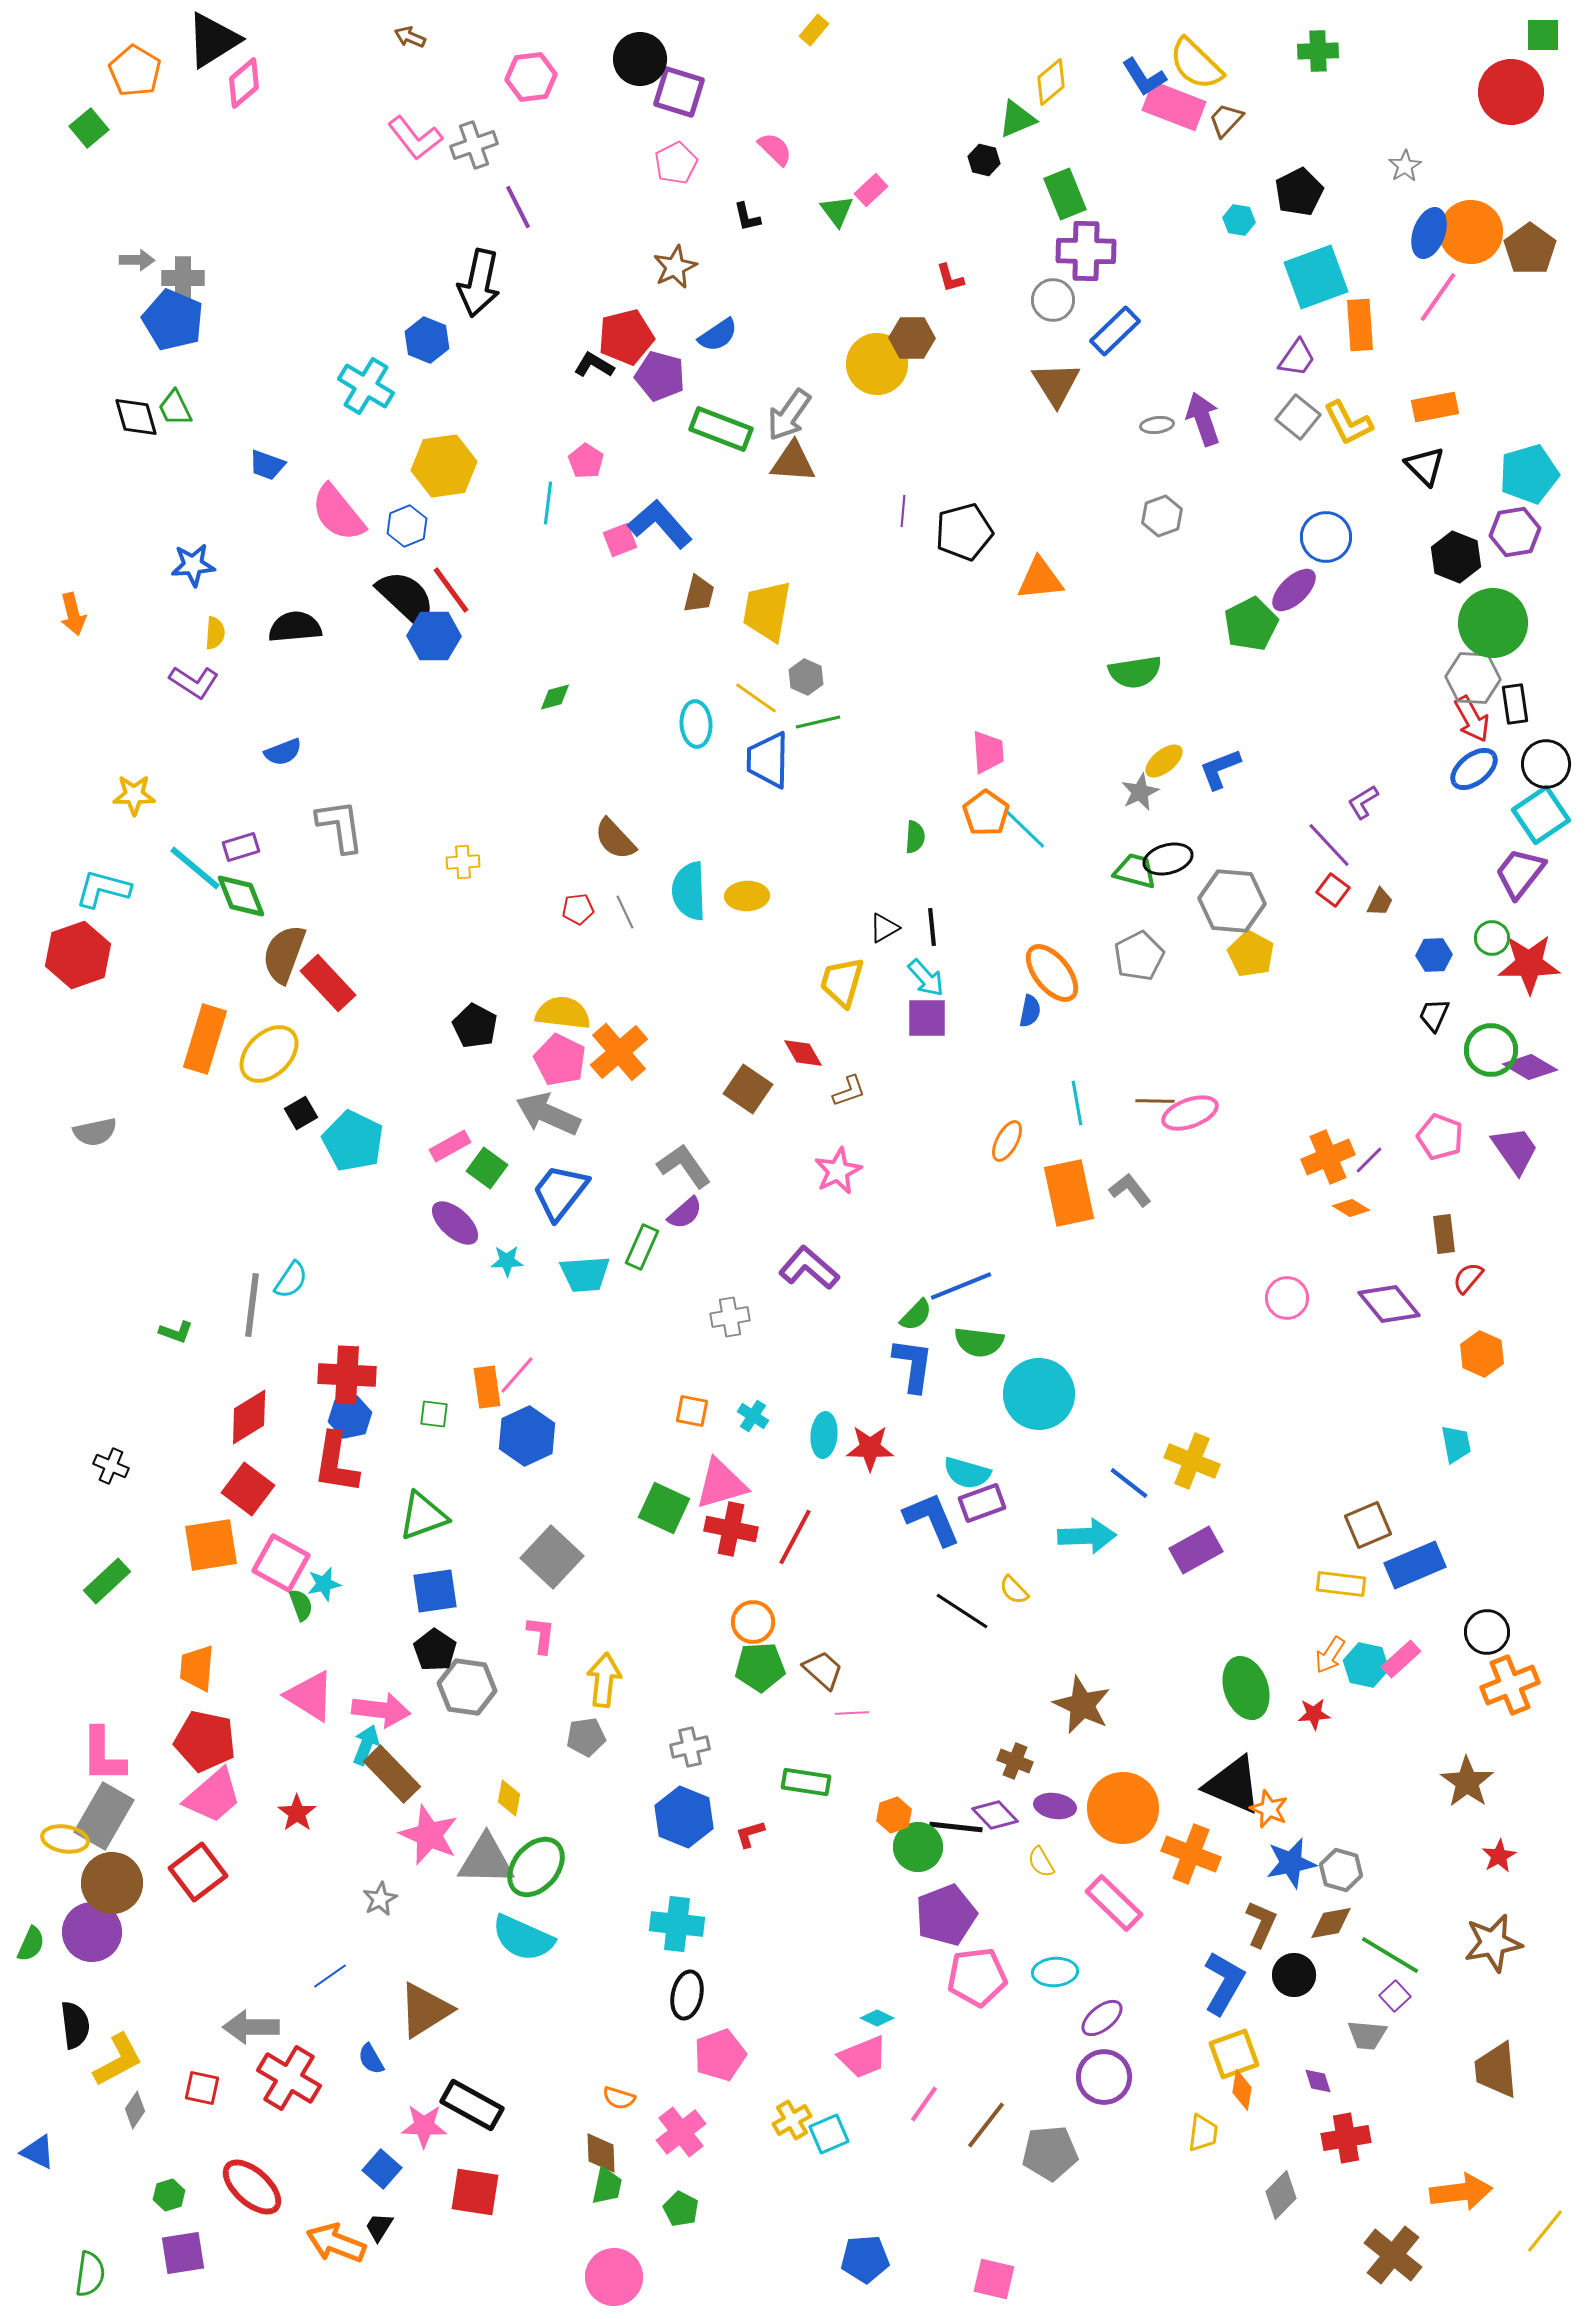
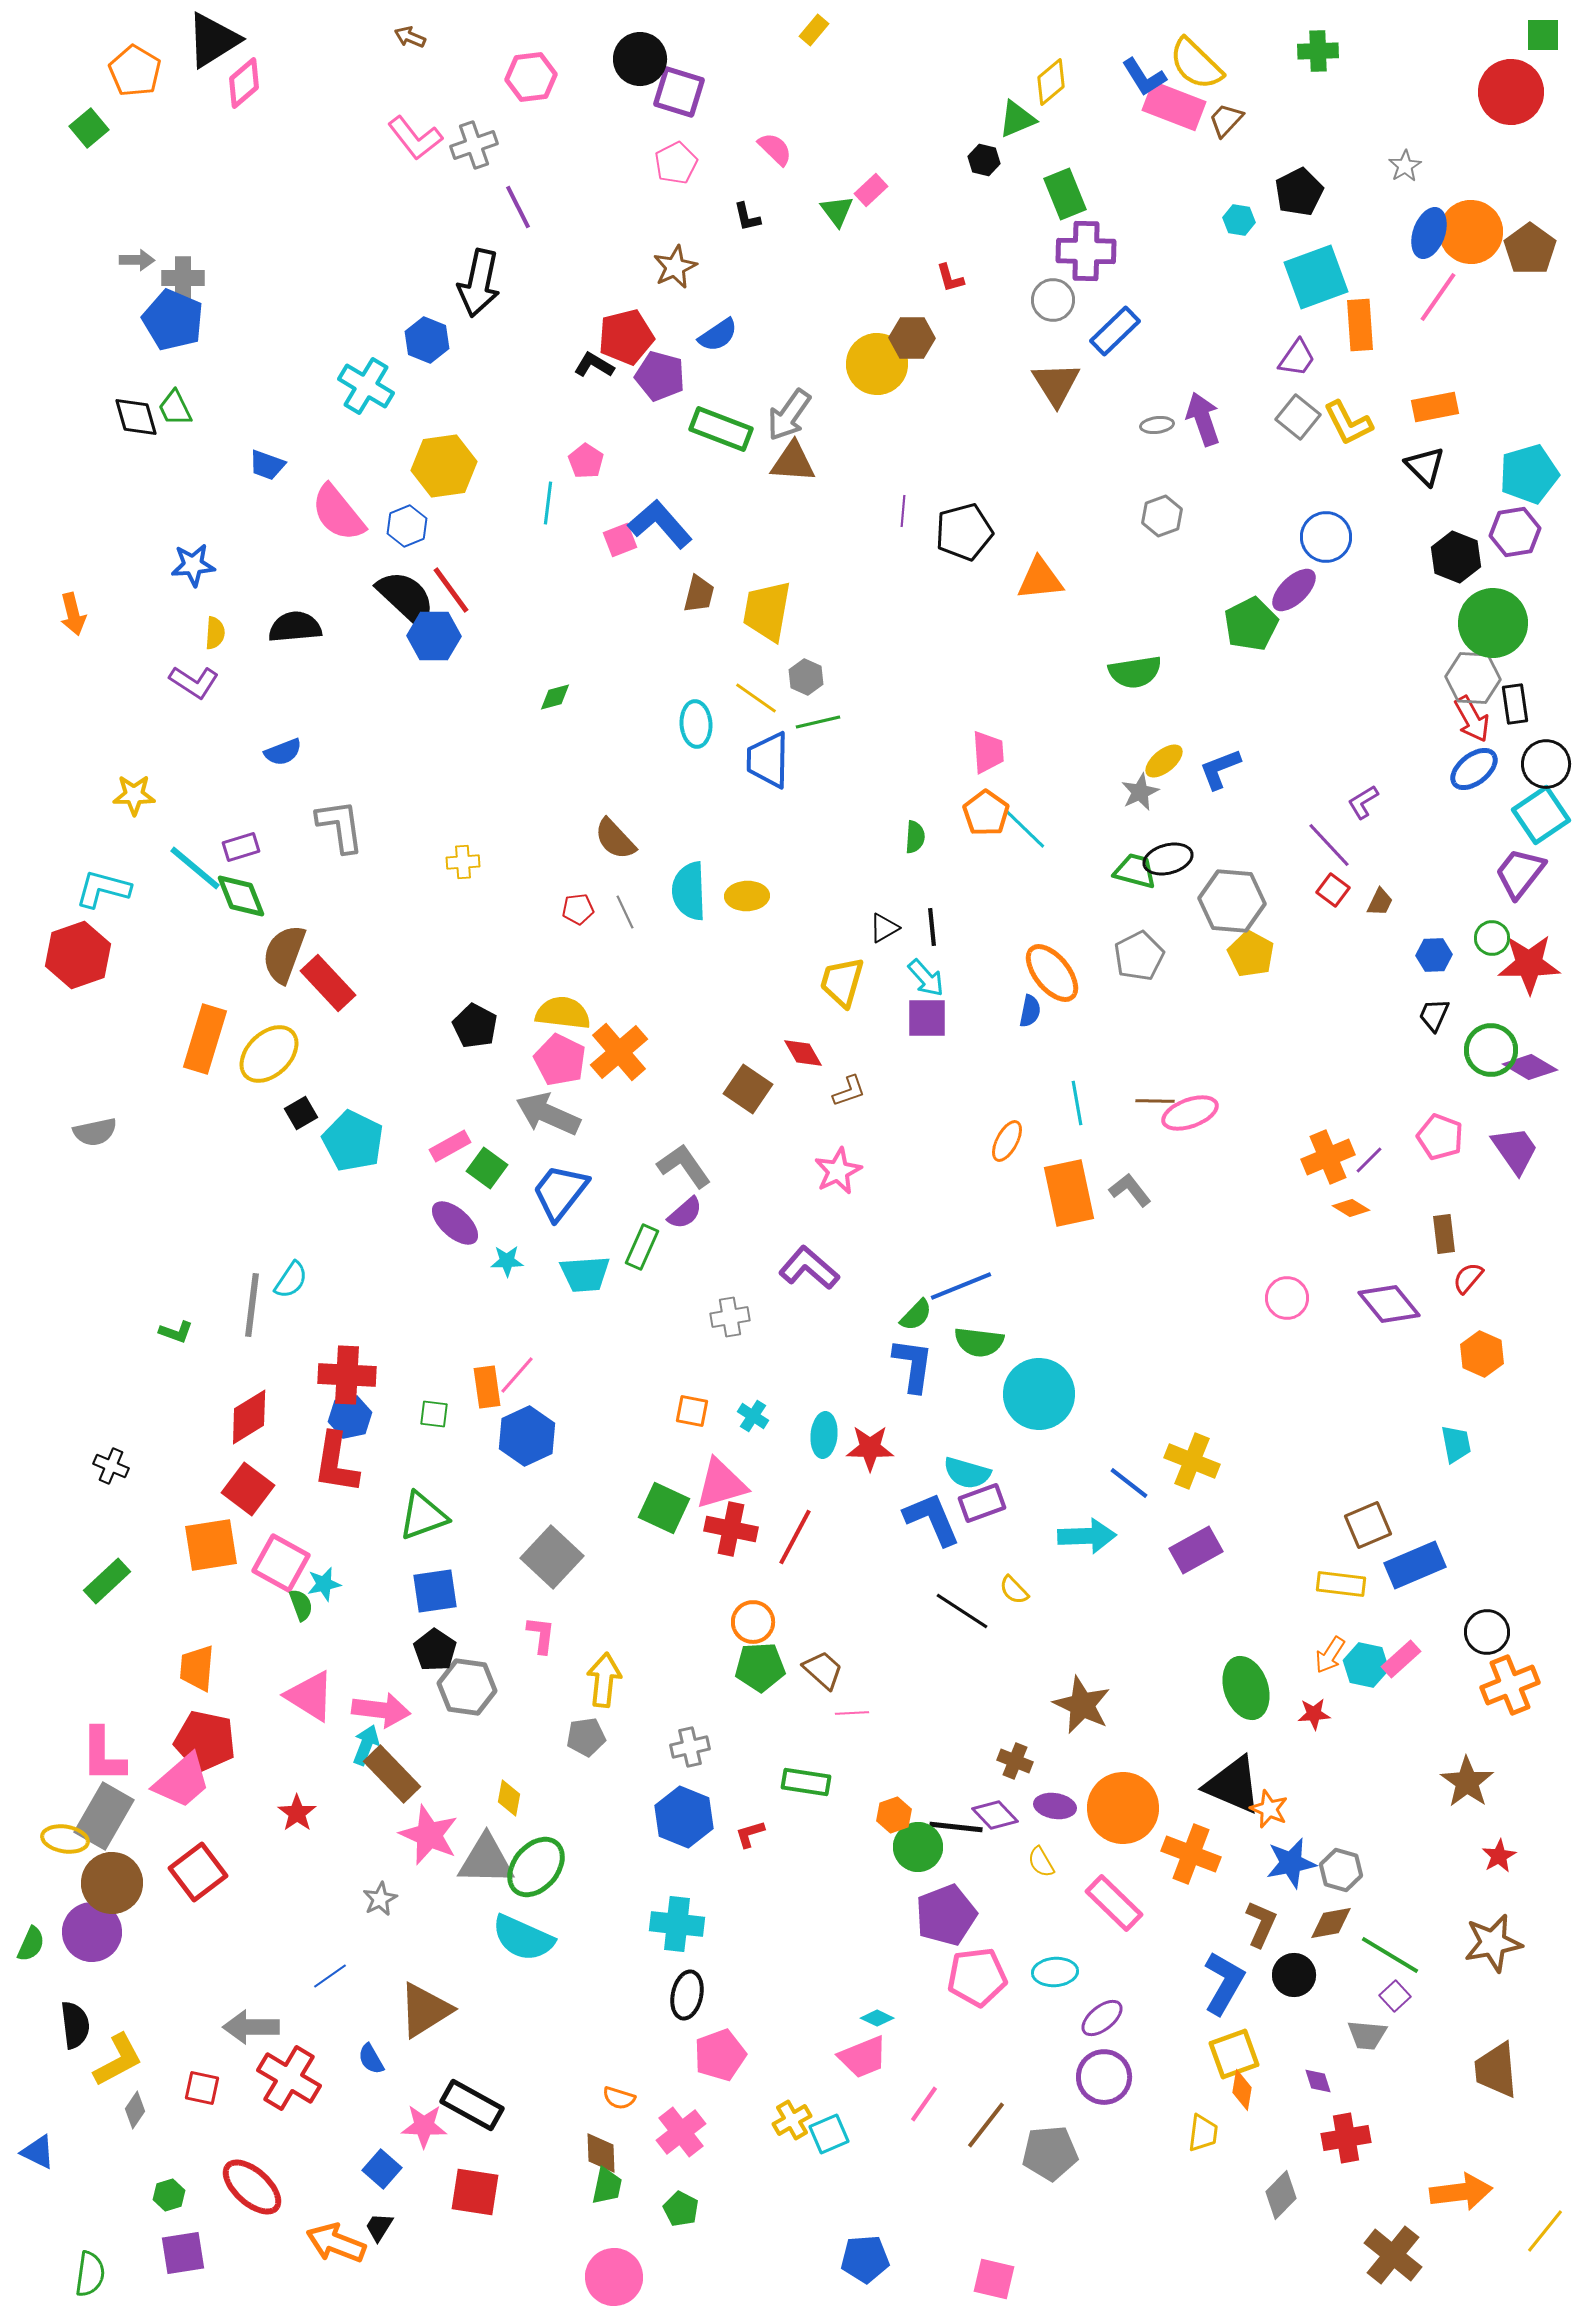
pink trapezoid at (213, 1796): moved 31 px left, 15 px up
